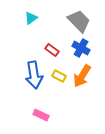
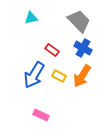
cyan triangle: rotated 24 degrees clockwise
blue cross: moved 2 px right
blue arrow: rotated 40 degrees clockwise
